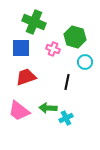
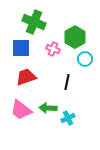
green hexagon: rotated 15 degrees clockwise
cyan circle: moved 3 px up
pink trapezoid: moved 2 px right, 1 px up
cyan cross: moved 2 px right
